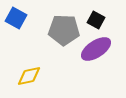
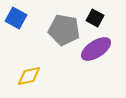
black square: moved 1 px left, 2 px up
gray pentagon: rotated 8 degrees clockwise
